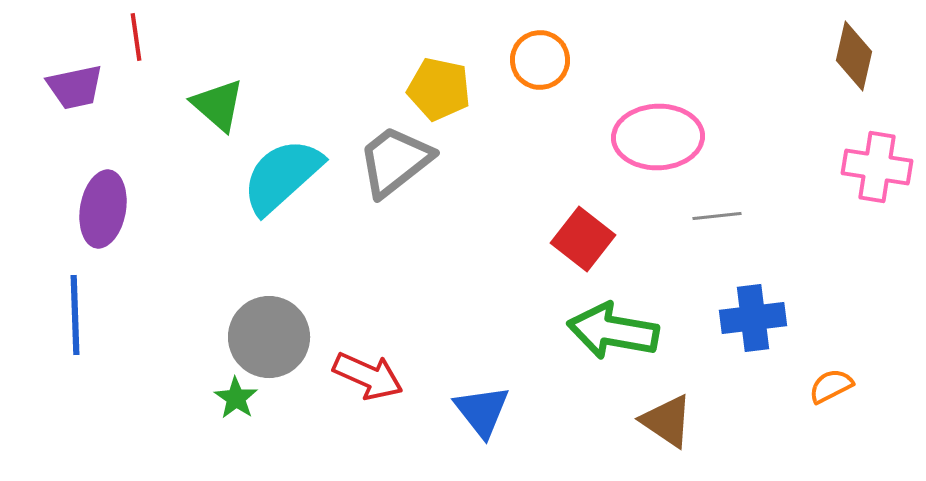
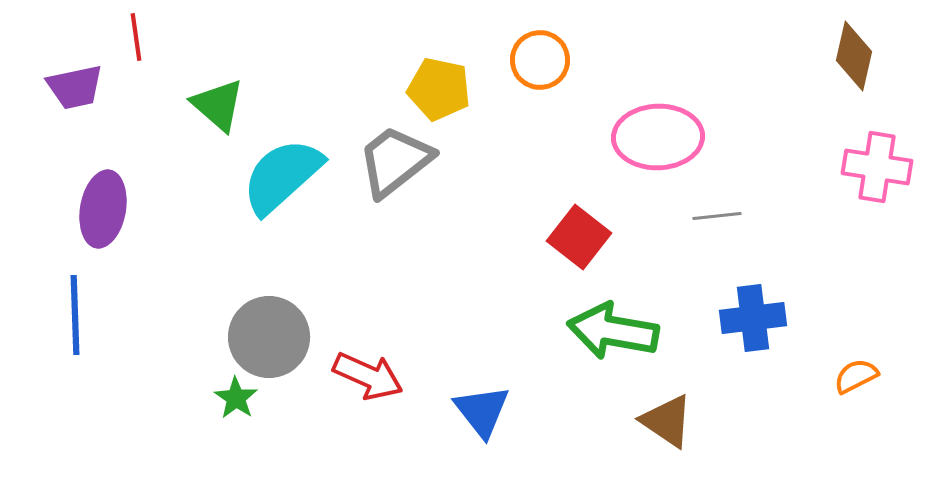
red square: moved 4 px left, 2 px up
orange semicircle: moved 25 px right, 10 px up
